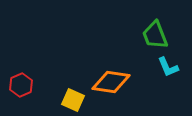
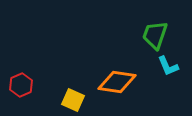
green trapezoid: rotated 40 degrees clockwise
cyan L-shape: moved 1 px up
orange diamond: moved 6 px right
